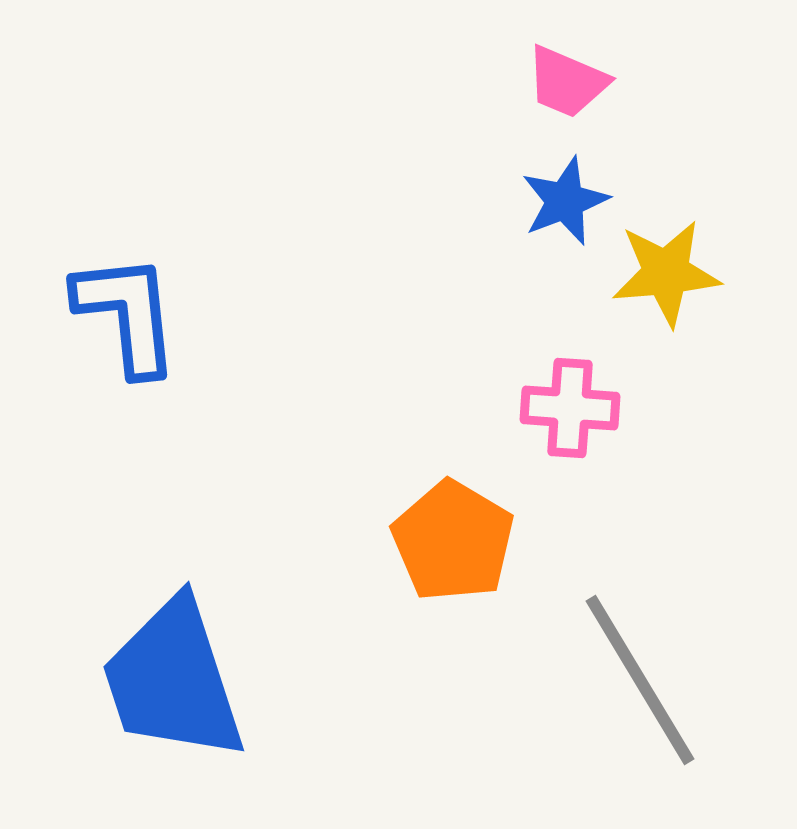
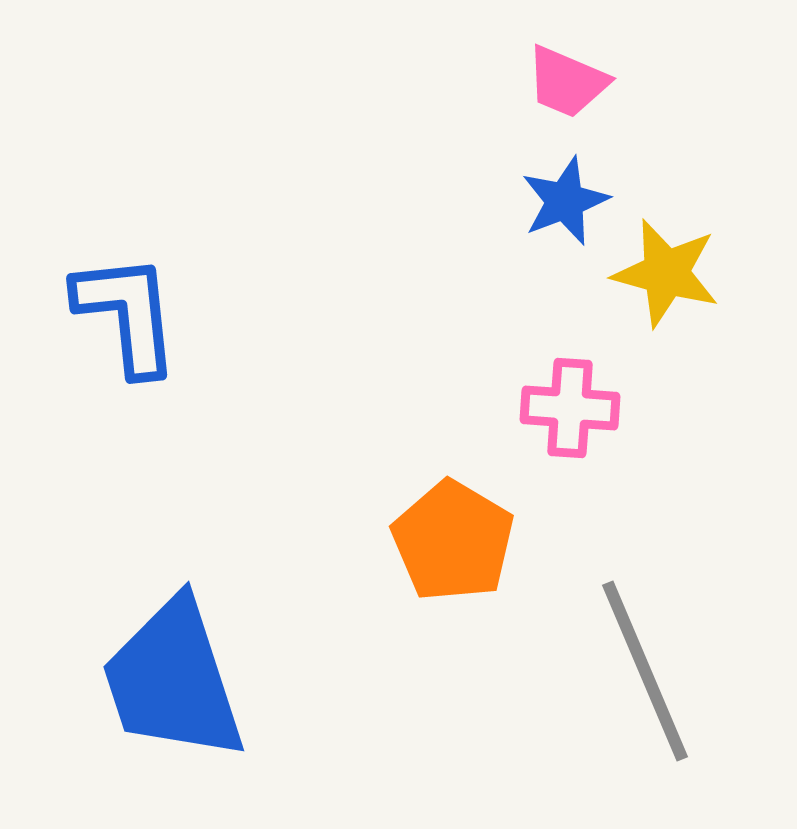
yellow star: rotated 20 degrees clockwise
gray line: moved 5 px right, 9 px up; rotated 8 degrees clockwise
